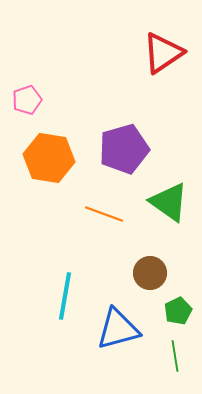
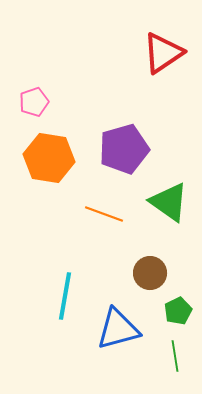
pink pentagon: moved 7 px right, 2 px down
